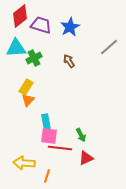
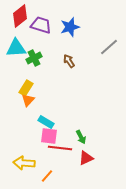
blue star: rotated 12 degrees clockwise
yellow rectangle: moved 1 px down
cyan rectangle: rotated 49 degrees counterclockwise
green arrow: moved 2 px down
orange line: rotated 24 degrees clockwise
